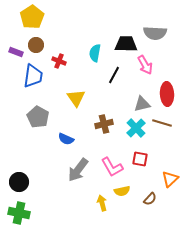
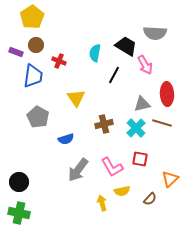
black trapezoid: moved 2 px down; rotated 30 degrees clockwise
blue semicircle: rotated 42 degrees counterclockwise
